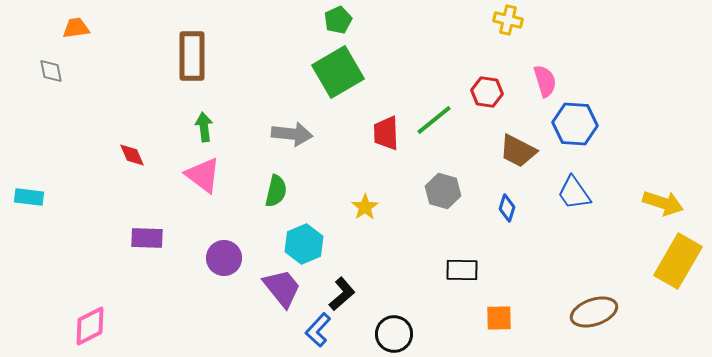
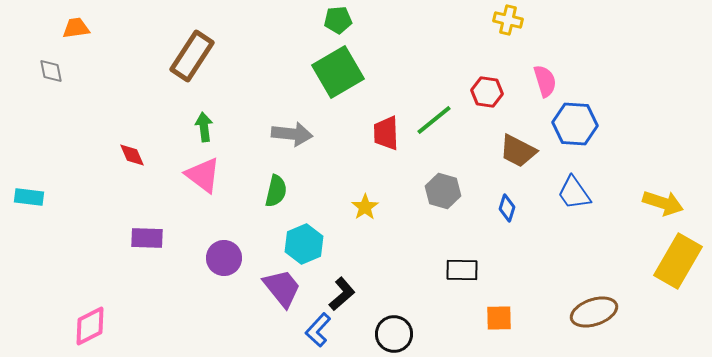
green pentagon: rotated 20 degrees clockwise
brown rectangle: rotated 33 degrees clockwise
